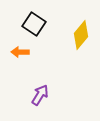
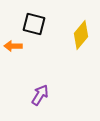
black square: rotated 20 degrees counterclockwise
orange arrow: moved 7 px left, 6 px up
